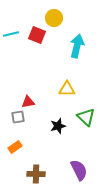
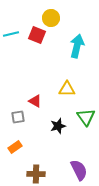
yellow circle: moved 3 px left
red triangle: moved 7 px right, 1 px up; rotated 40 degrees clockwise
green triangle: rotated 12 degrees clockwise
